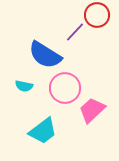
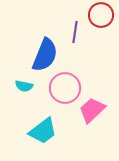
red circle: moved 4 px right
purple line: rotated 35 degrees counterclockwise
blue semicircle: rotated 100 degrees counterclockwise
